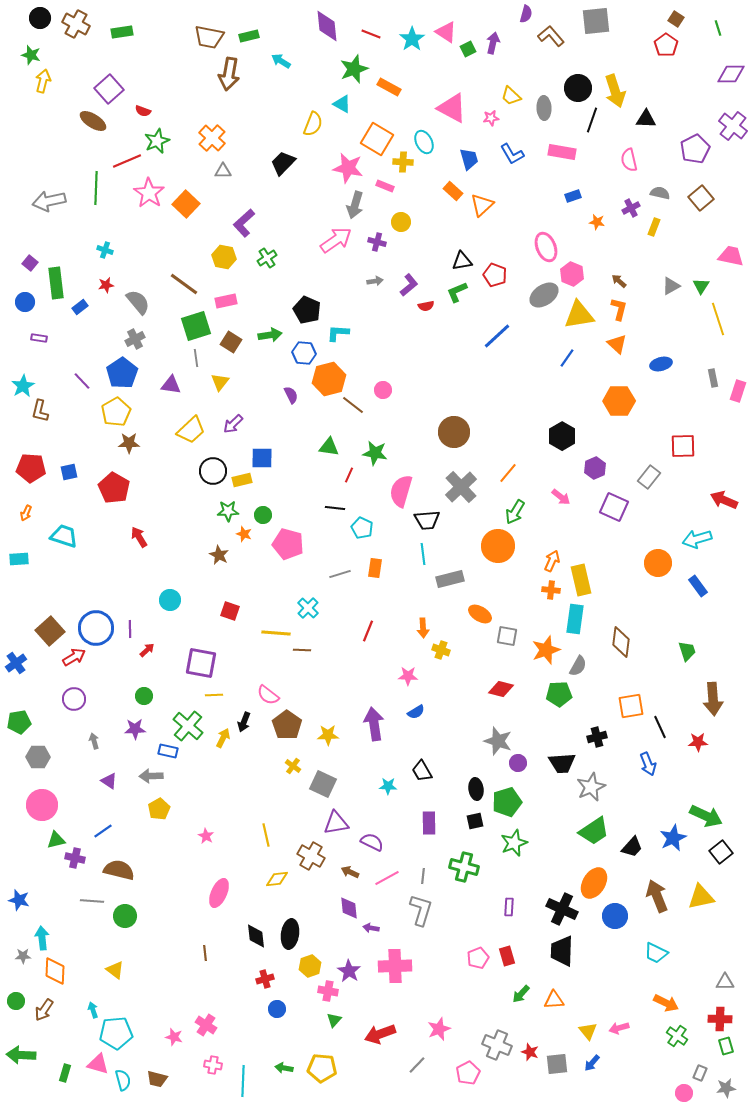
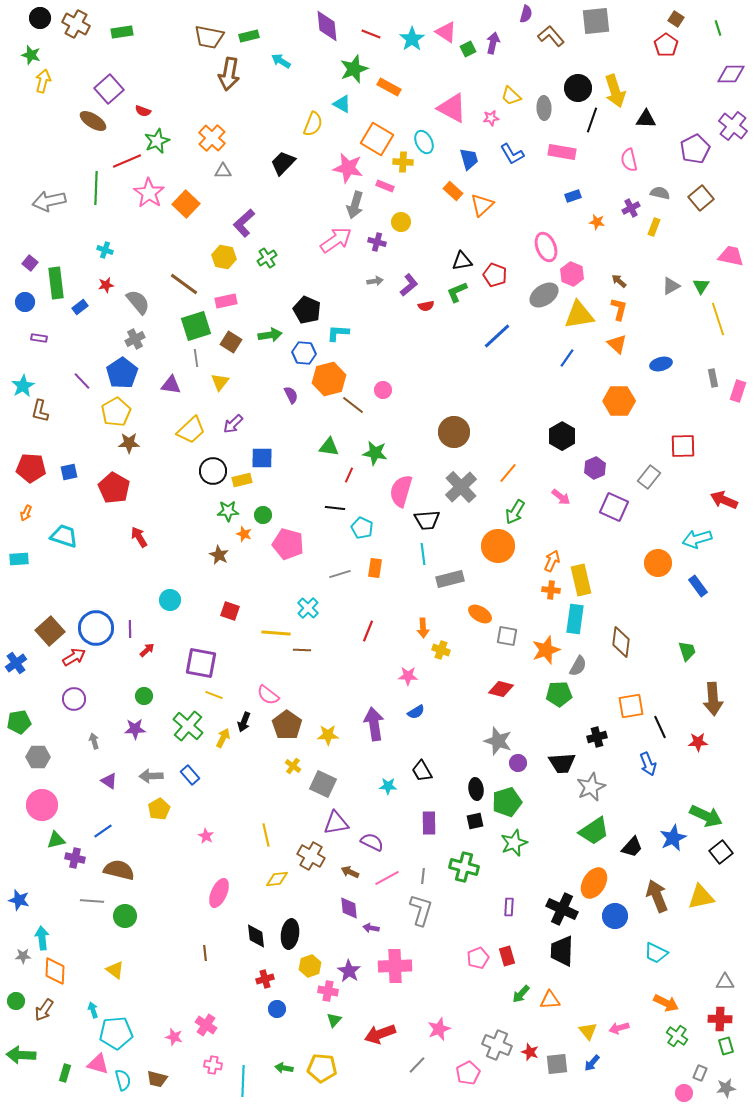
yellow line at (214, 695): rotated 24 degrees clockwise
blue rectangle at (168, 751): moved 22 px right, 24 px down; rotated 36 degrees clockwise
orange triangle at (554, 1000): moved 4 px left
